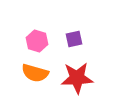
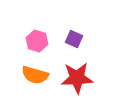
purple square: rotated 36 degrees clockwise
orange semicircle: moved 2 px down
